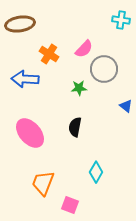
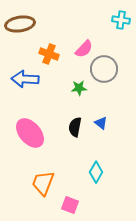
orange cross: rotated 12 degrees counterclockwise
blue triangle: moved 25 px left, 17 px down
